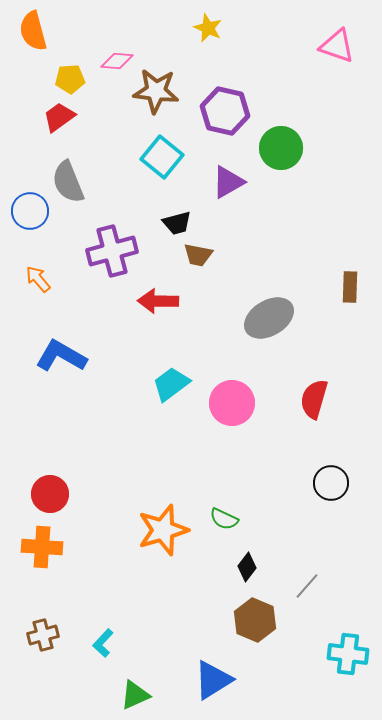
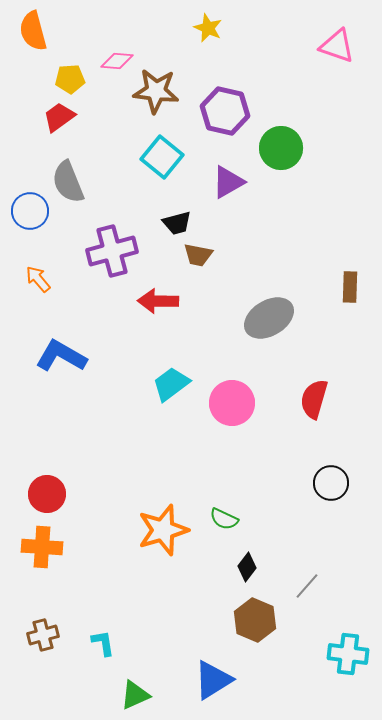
red circle: moved 3 px left
cyan L-shape: rotated 128 degrees clockwise
